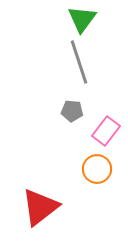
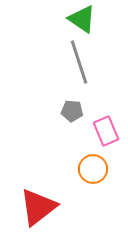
green triangle: rotated 32 degrees counterclockwise
pink rectangle: rotated 60 degrees counterclockwise
orange circle: moved 4 px left
red triangle: moved 2 px left
